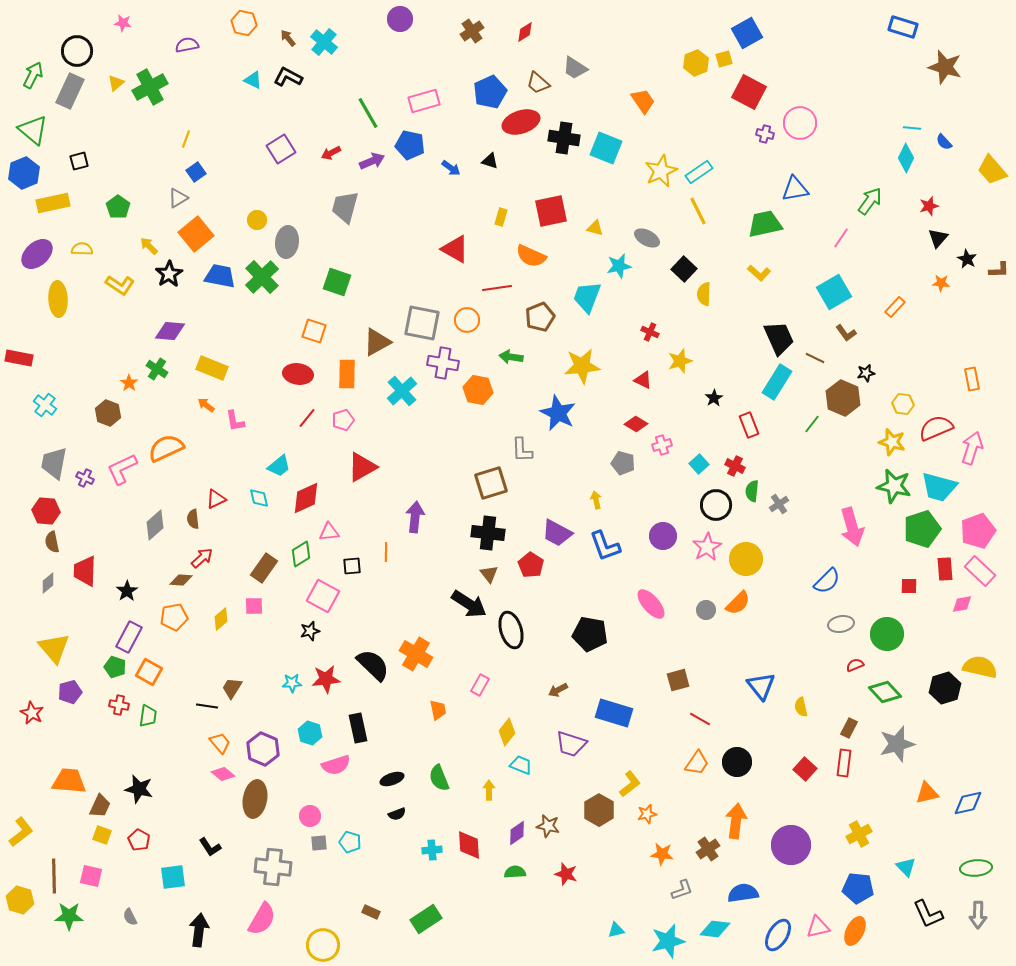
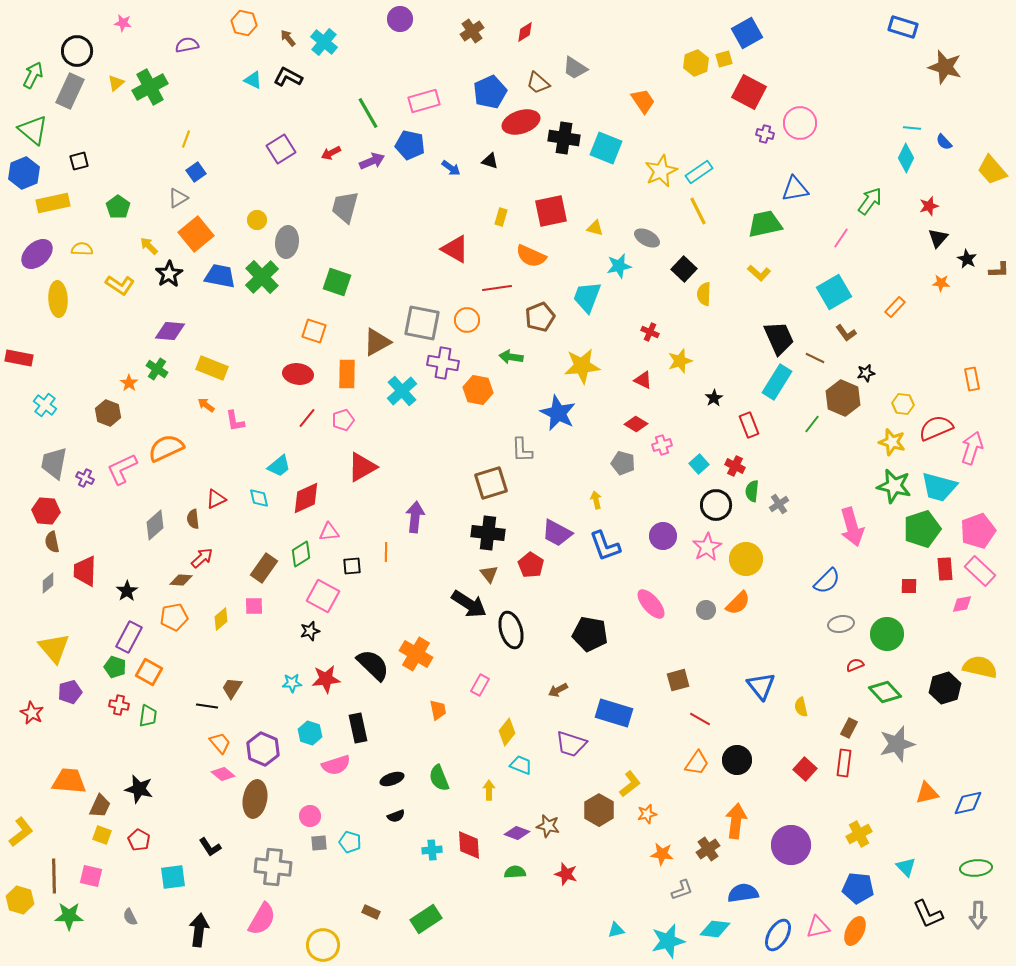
black circle at (737, 762): moved 2 px up
black semicircle at (397, 814): moved 1 px left, 2 px down
purple diamond at (517, 833): rotated 55 degrees clockwise
